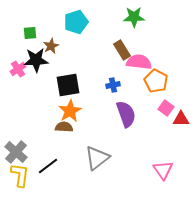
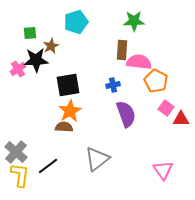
green star: moved 4 px down
brown rectangle: rotated 36 degrees clockwise
gray triangle: moved 1 px down
